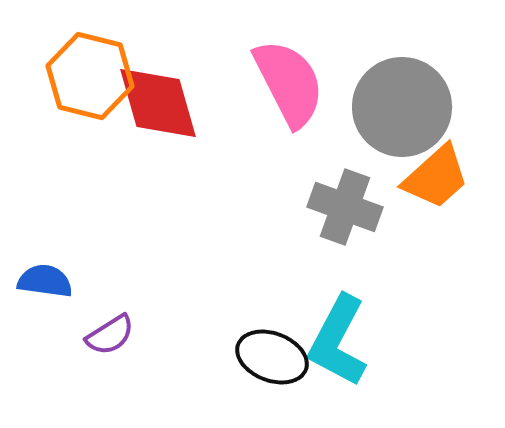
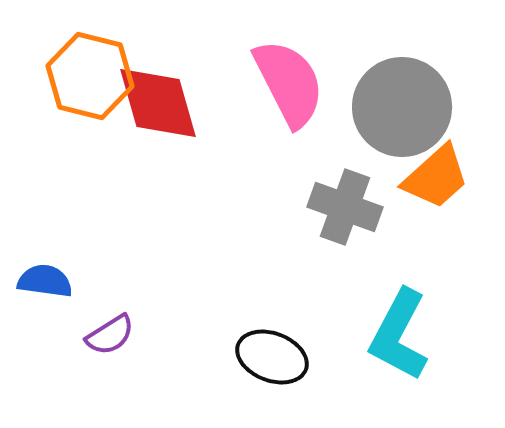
cyan L-shape: moved 61 px right, 6 px up
